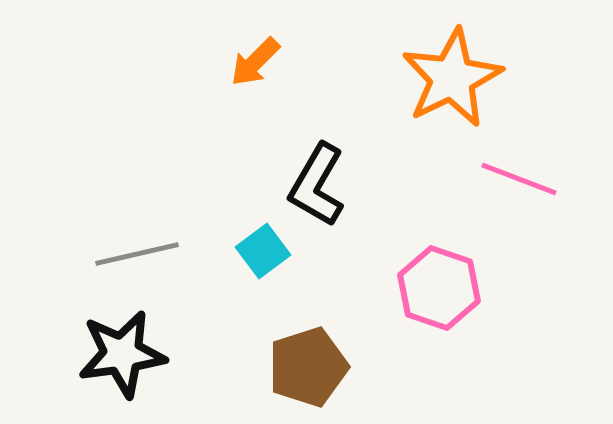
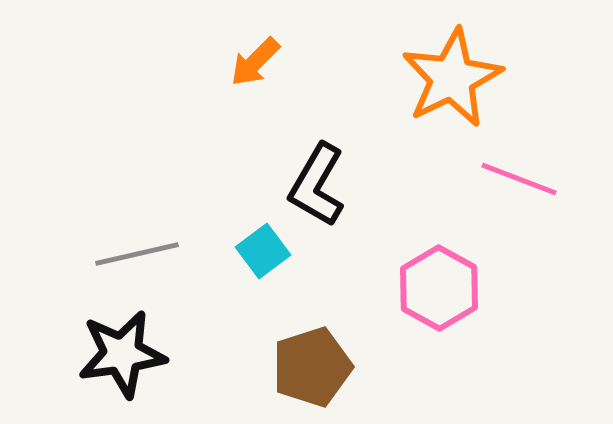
pink hexagon: rotated 10 degrees clockwise
brown pentagon: moved 4 px right
